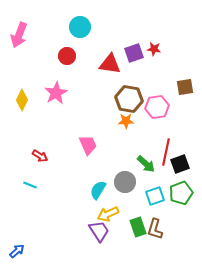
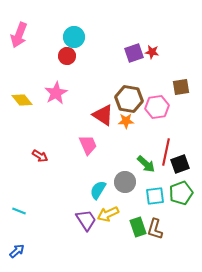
cyan circle: moved 6 px left, 10 px down
red star: moved 2 px left, 3 px down
red triangle: moved 7 px left, 51 px down; rotated 25 degrees clockwise
brown square: moved 4 px left
yellow diamond: rotated 65 degrees counterclockwise
cyan line: moved 11 px left, 26 px down
cyan square: rotated 12 degrees clockwise
purple trapezoid: moved 13 px left, 11 px up
